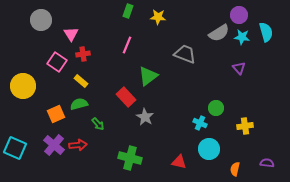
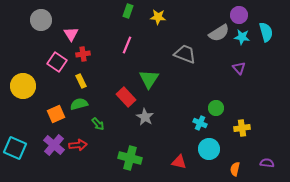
green triangle: moved 1 px right, 3 px down; rotated 20 degrees counterclockwise
yellow rectangle: rotated 24 degrees clockwise
yellow cross: moved 3 px left, 2 px down
